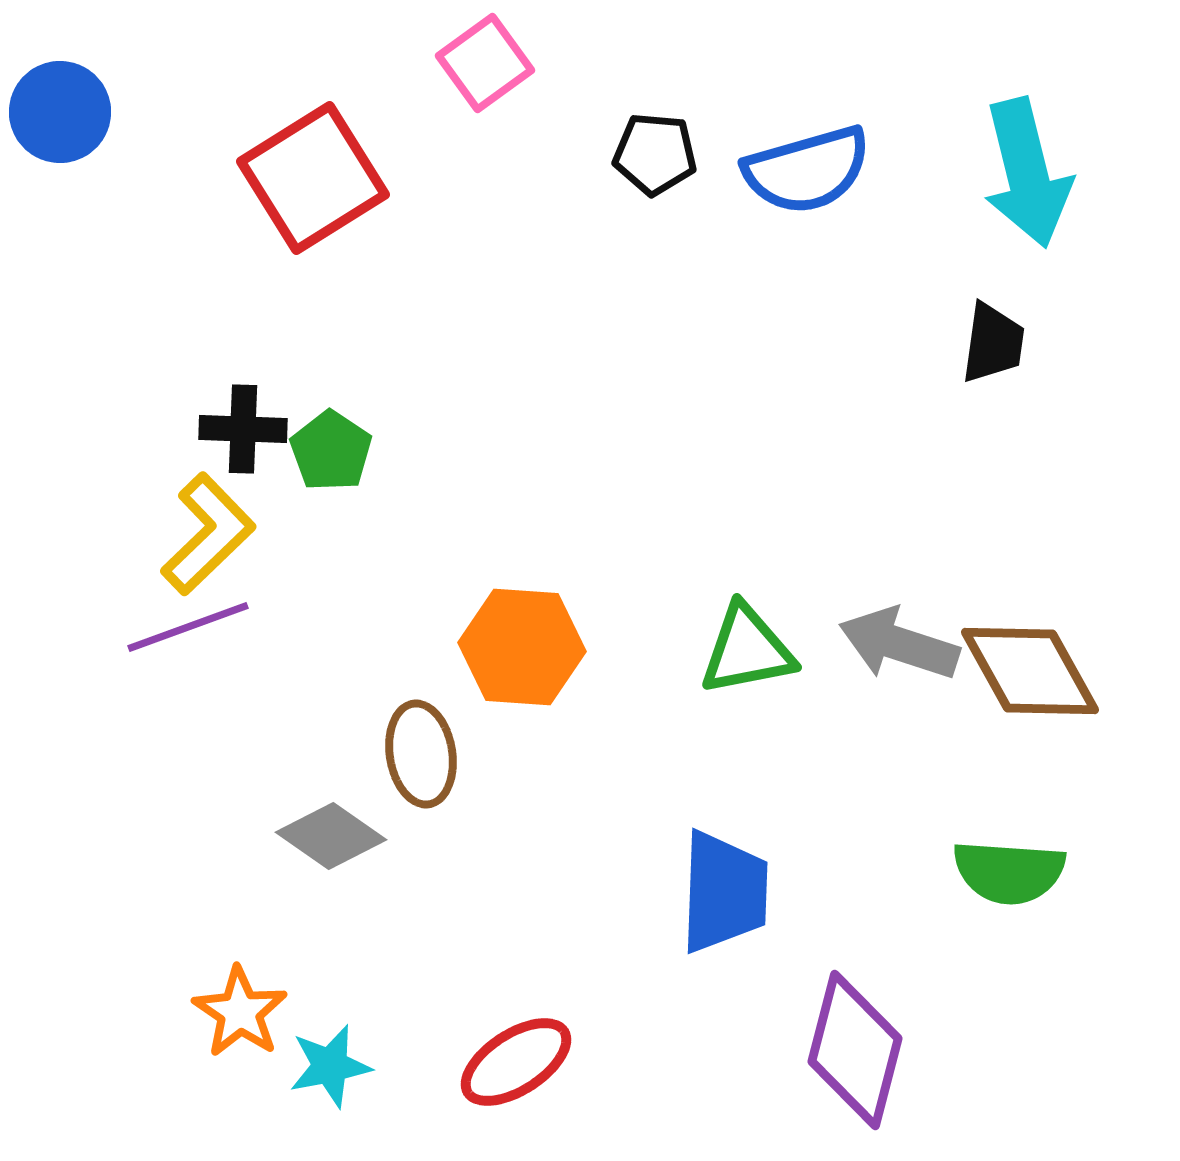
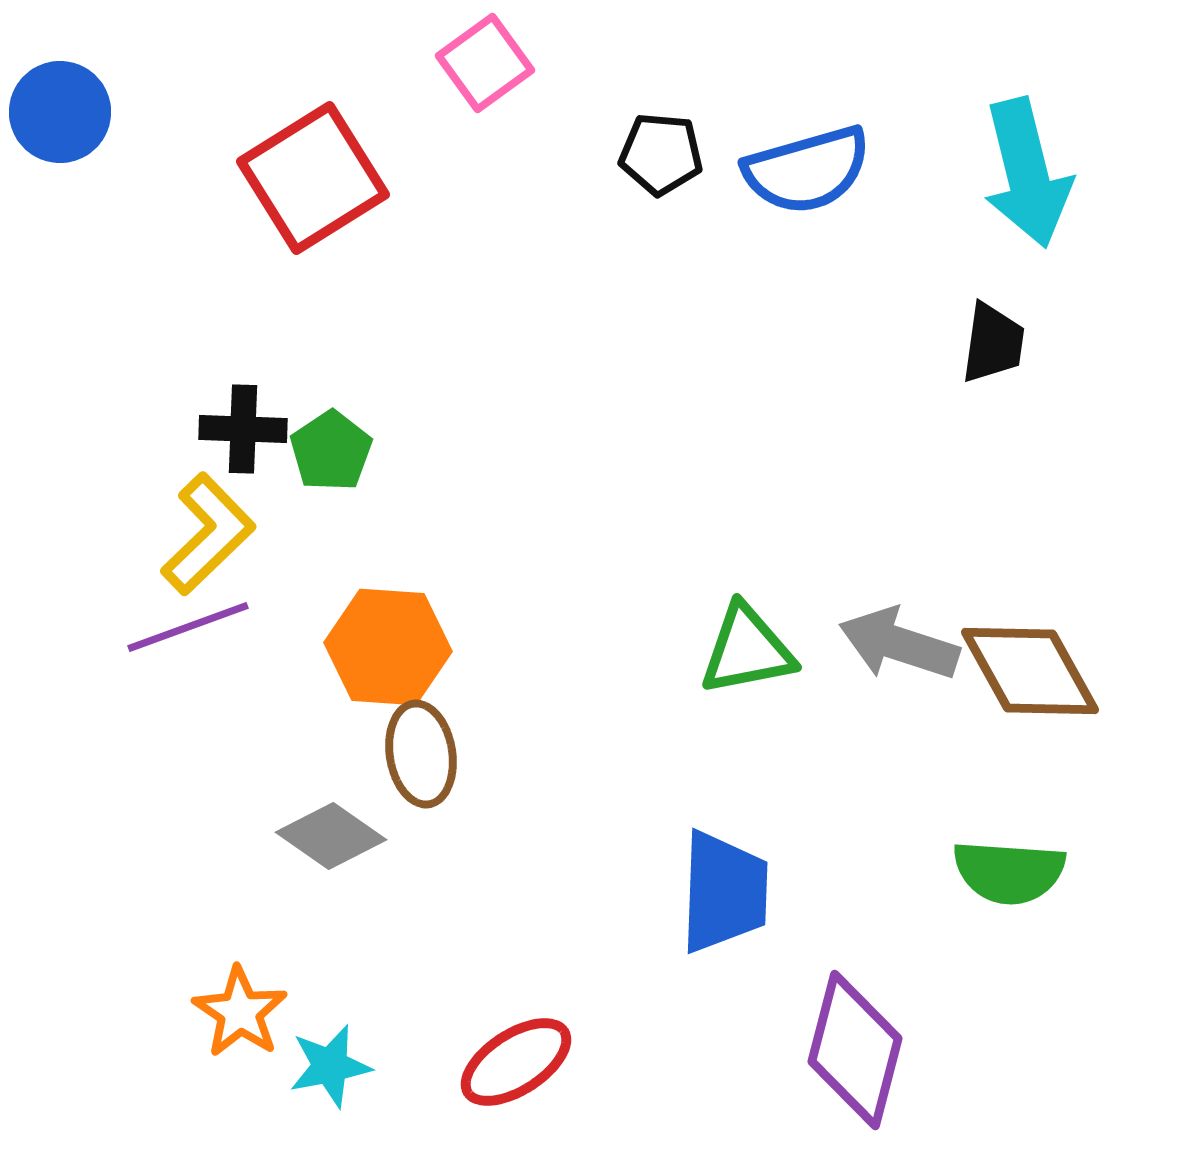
black pentagon: moved 6 px right
green pentagon: rotated 4 degrees clockwise
orange hexagon: moved 134 px left
